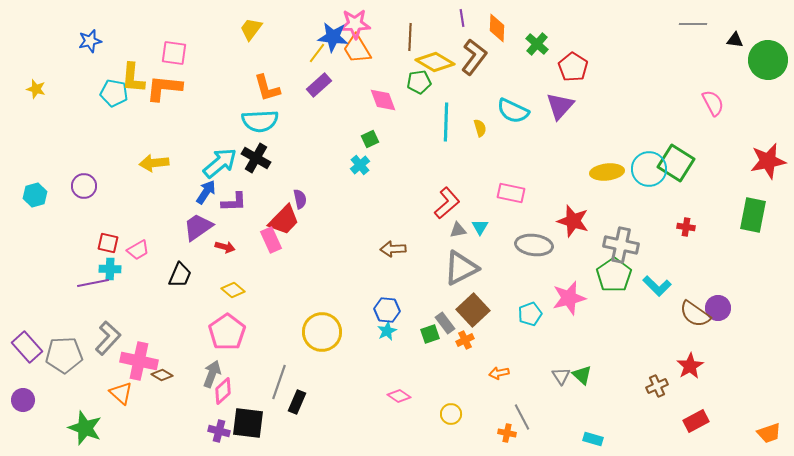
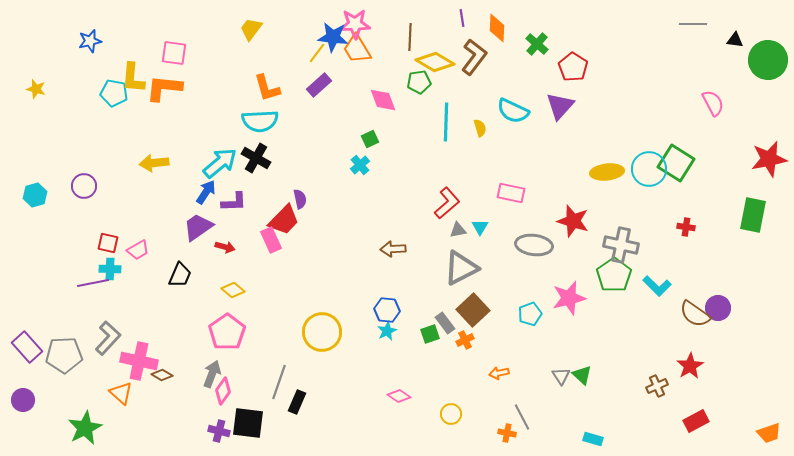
red star at (768, 161): moved 1 px right, 2 px up
pink diamond at (223, 391): rotated 12 degrees counterclockwise
green star at (85, 428): rotated 24 degrees clockwise
